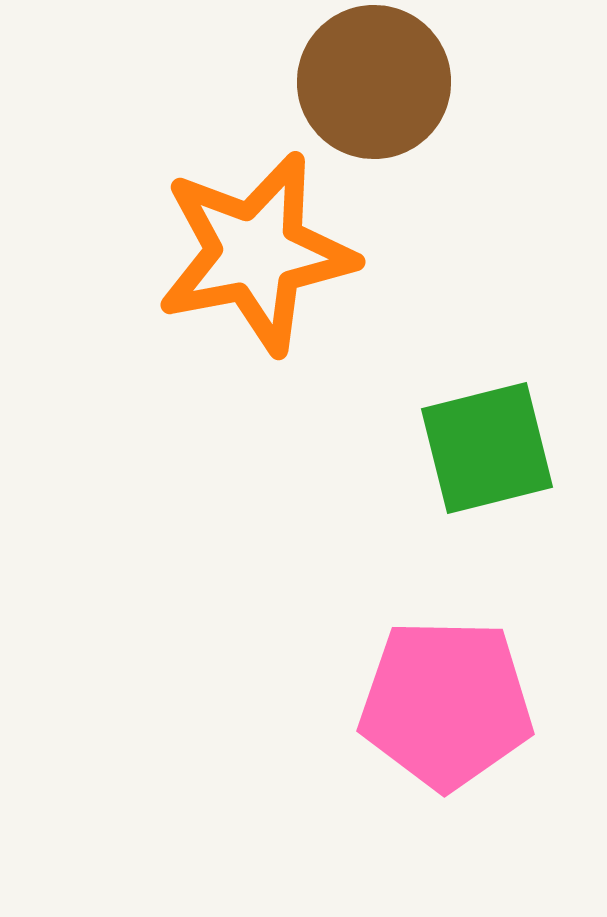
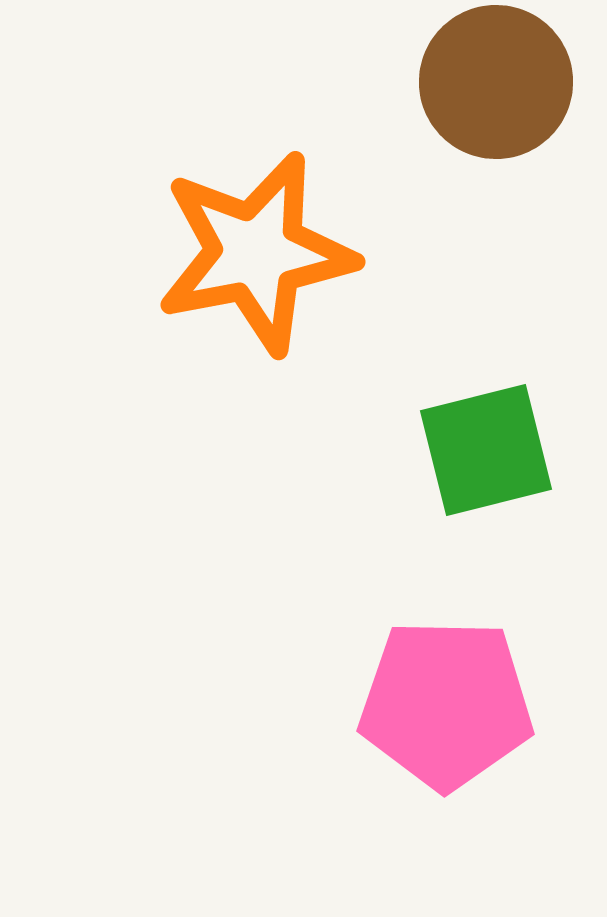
brown circle: moved 122 px right
green square: moved 1 px left, 2 px down
